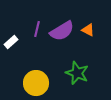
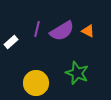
orange triangle: moved 1 px down
